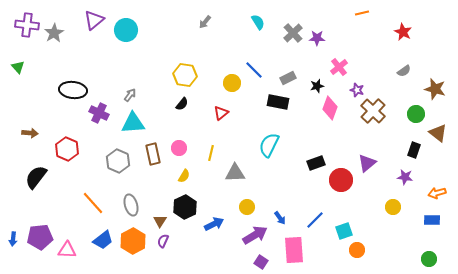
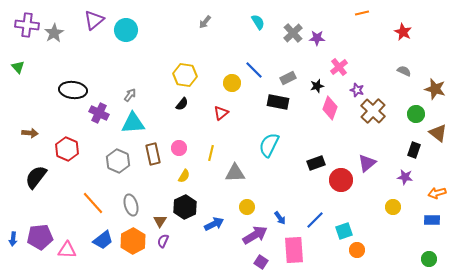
gray semicircle at (404, 71): rotated 120 degrees counterclockwise
